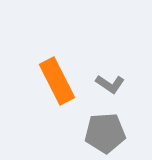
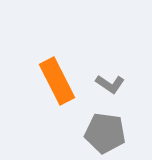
gray pentagon: rotated 12 degrees clockwise
